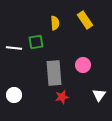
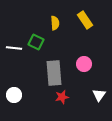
green square: rotated 35 degrees clockwise
pink circle: moved 1 px right, 1 px up
